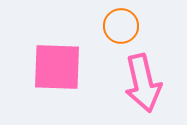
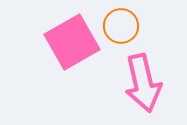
pink square: moved 15 px right, 25 px up; rotated 32 degrees counterclockwise
